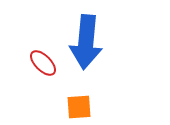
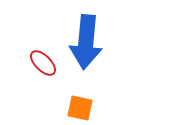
orange square: moved 1 px right, 1 px down; rotated 16 degrees clockwise
